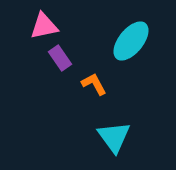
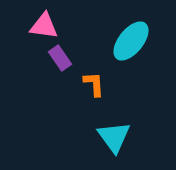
pink triangle: rotated 20 degrees clockwise
orange L-shape: rotated 24 degrees clockwise
